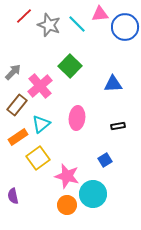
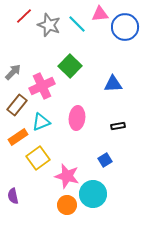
pink cross: moved 2 px right; rotated 15 degrees clockwise
cyan triangle: moved 2 px up; rotated 18 degrees clockwise
